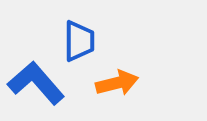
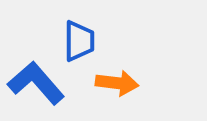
orange arrow: rotated 21 degrees clockwise
